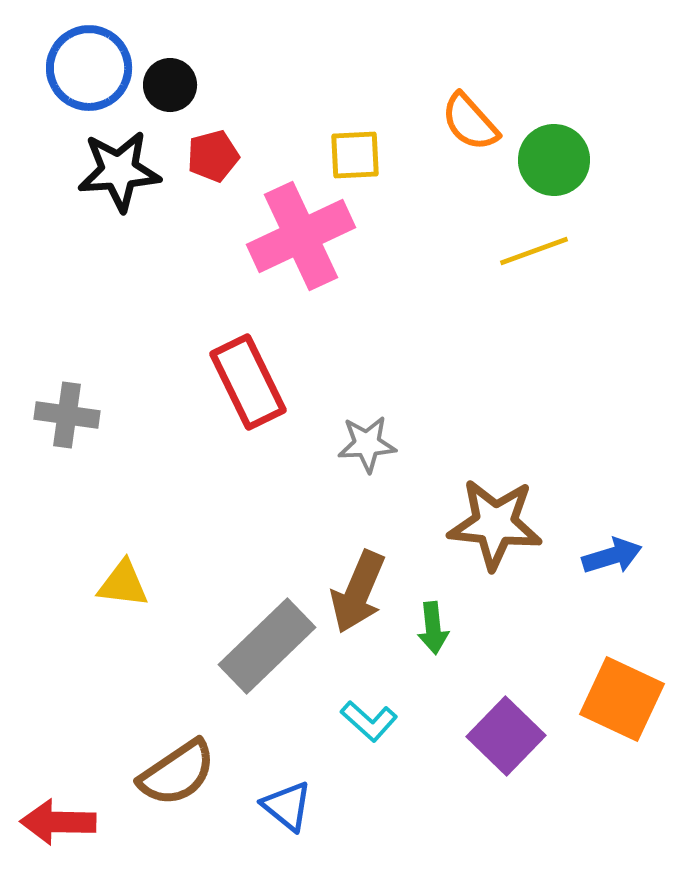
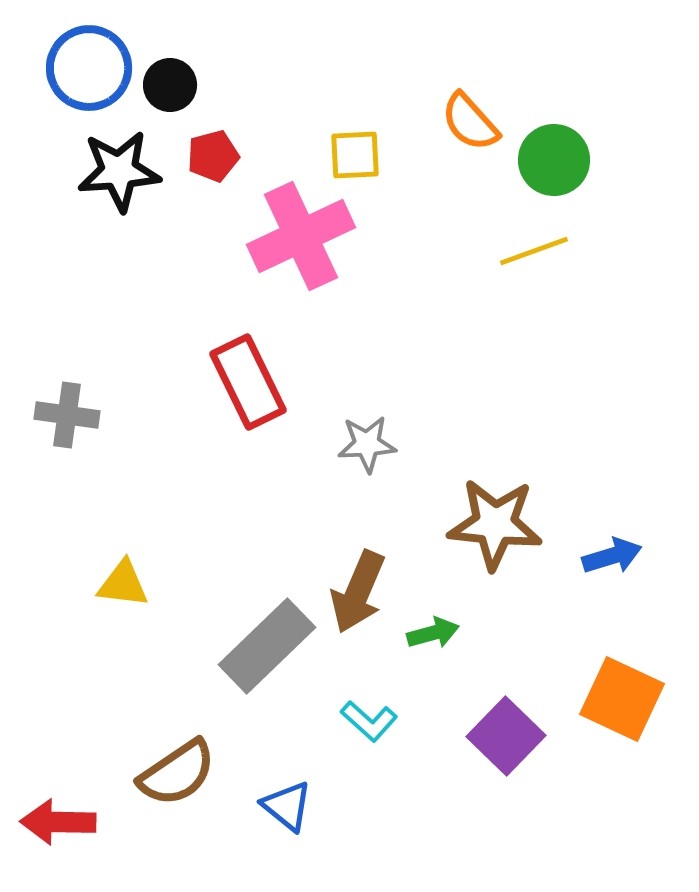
green arrow: moved 5 px down; rotated 99 degrees counterclockwise
